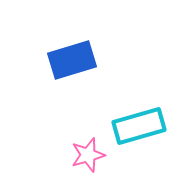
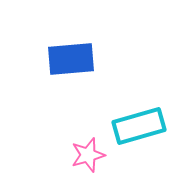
blue rectangle: moved 1 px left, 1 px up; rotated 12 degrees clockwise
